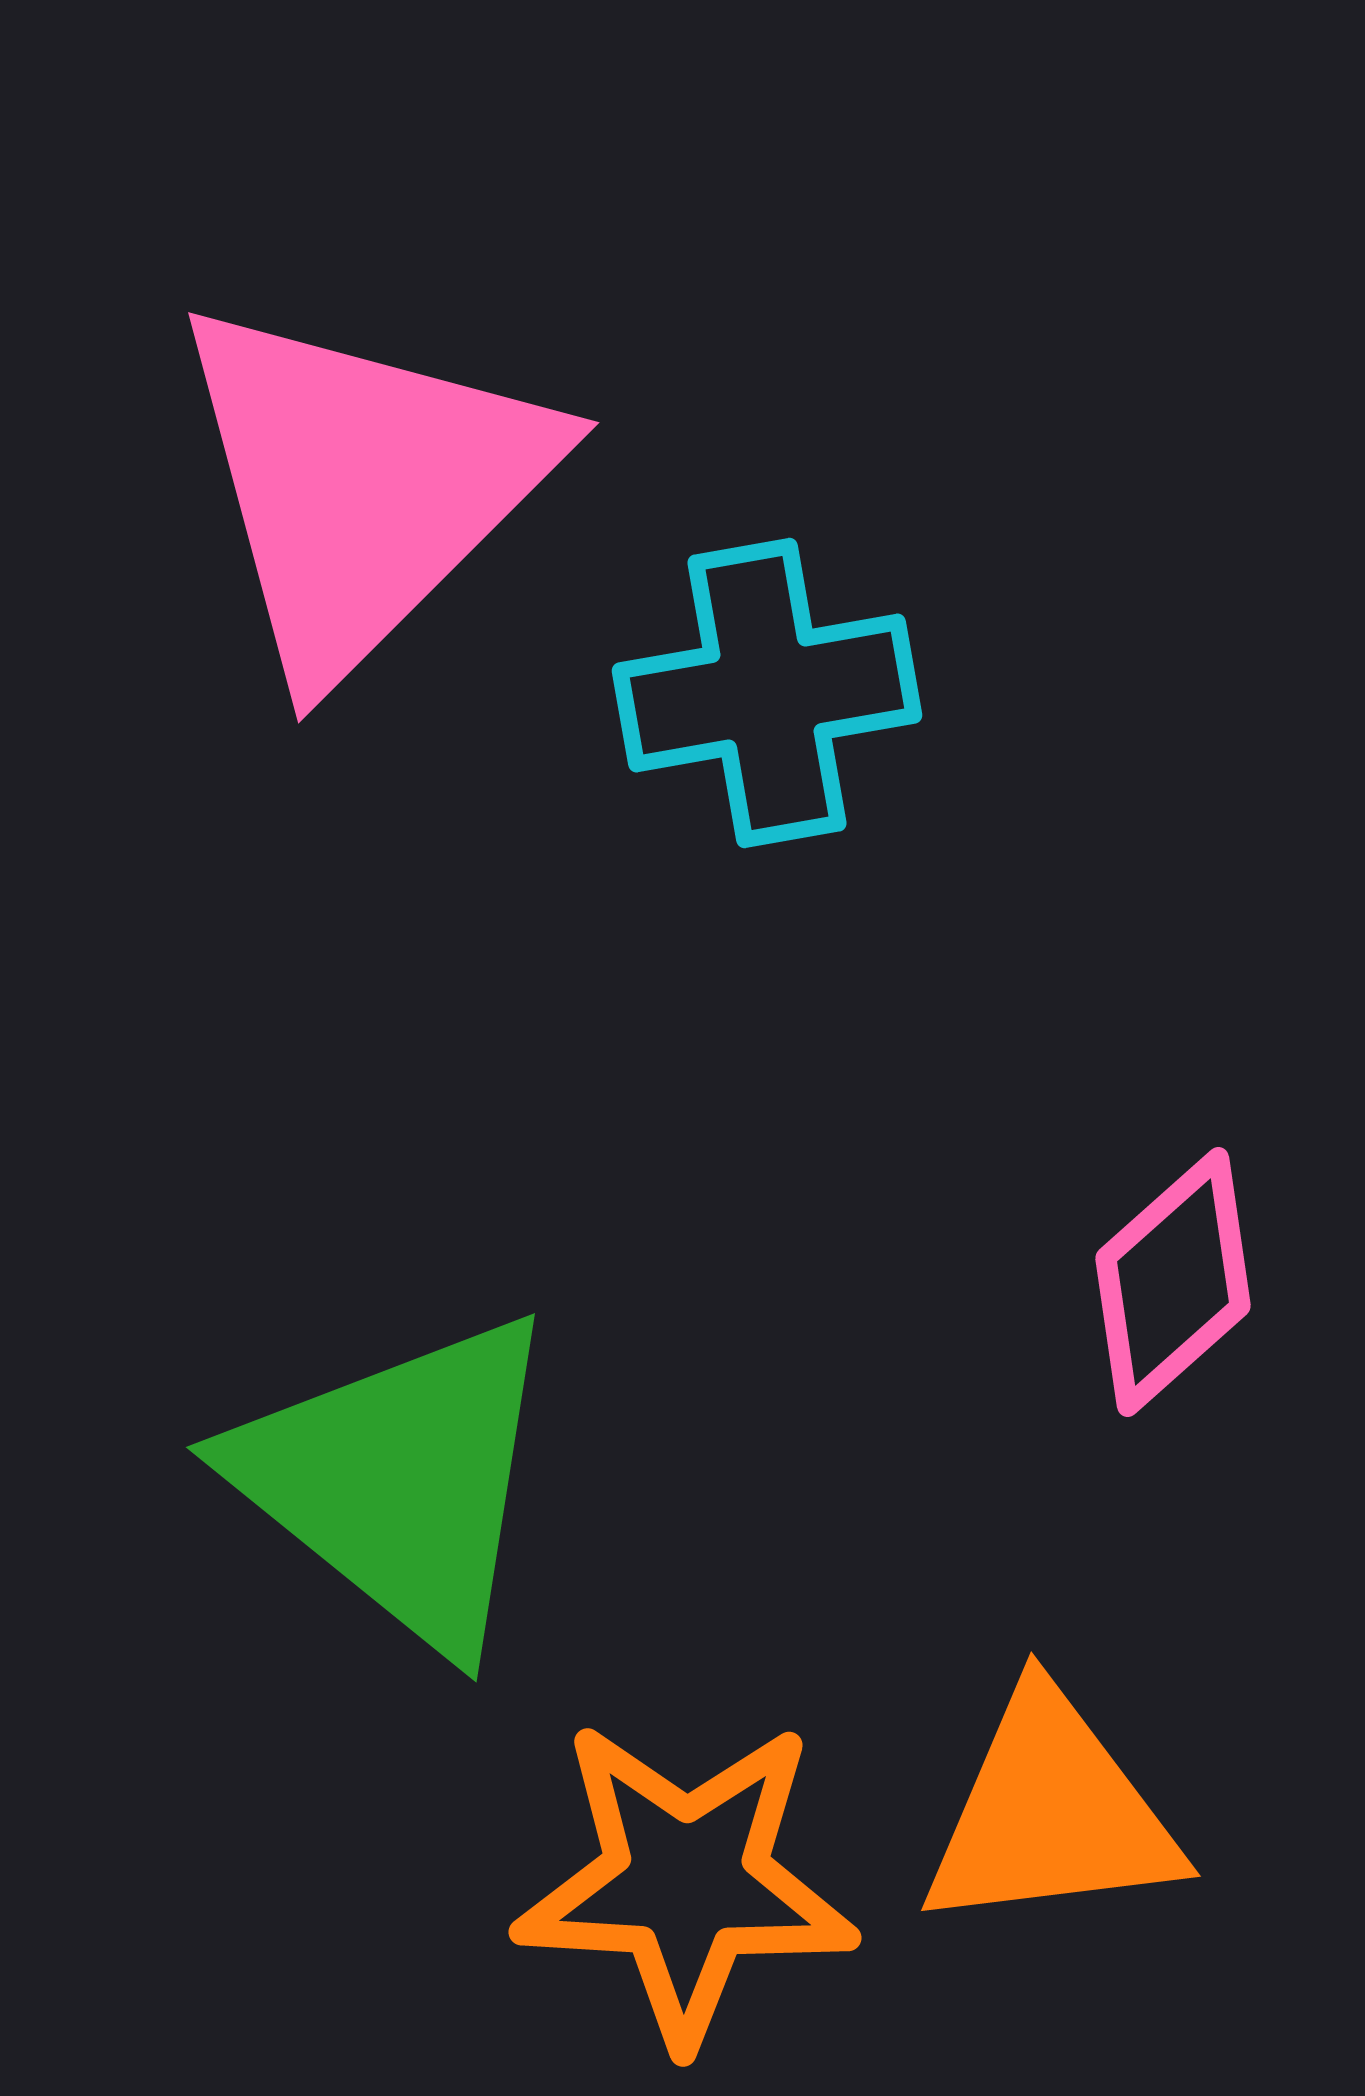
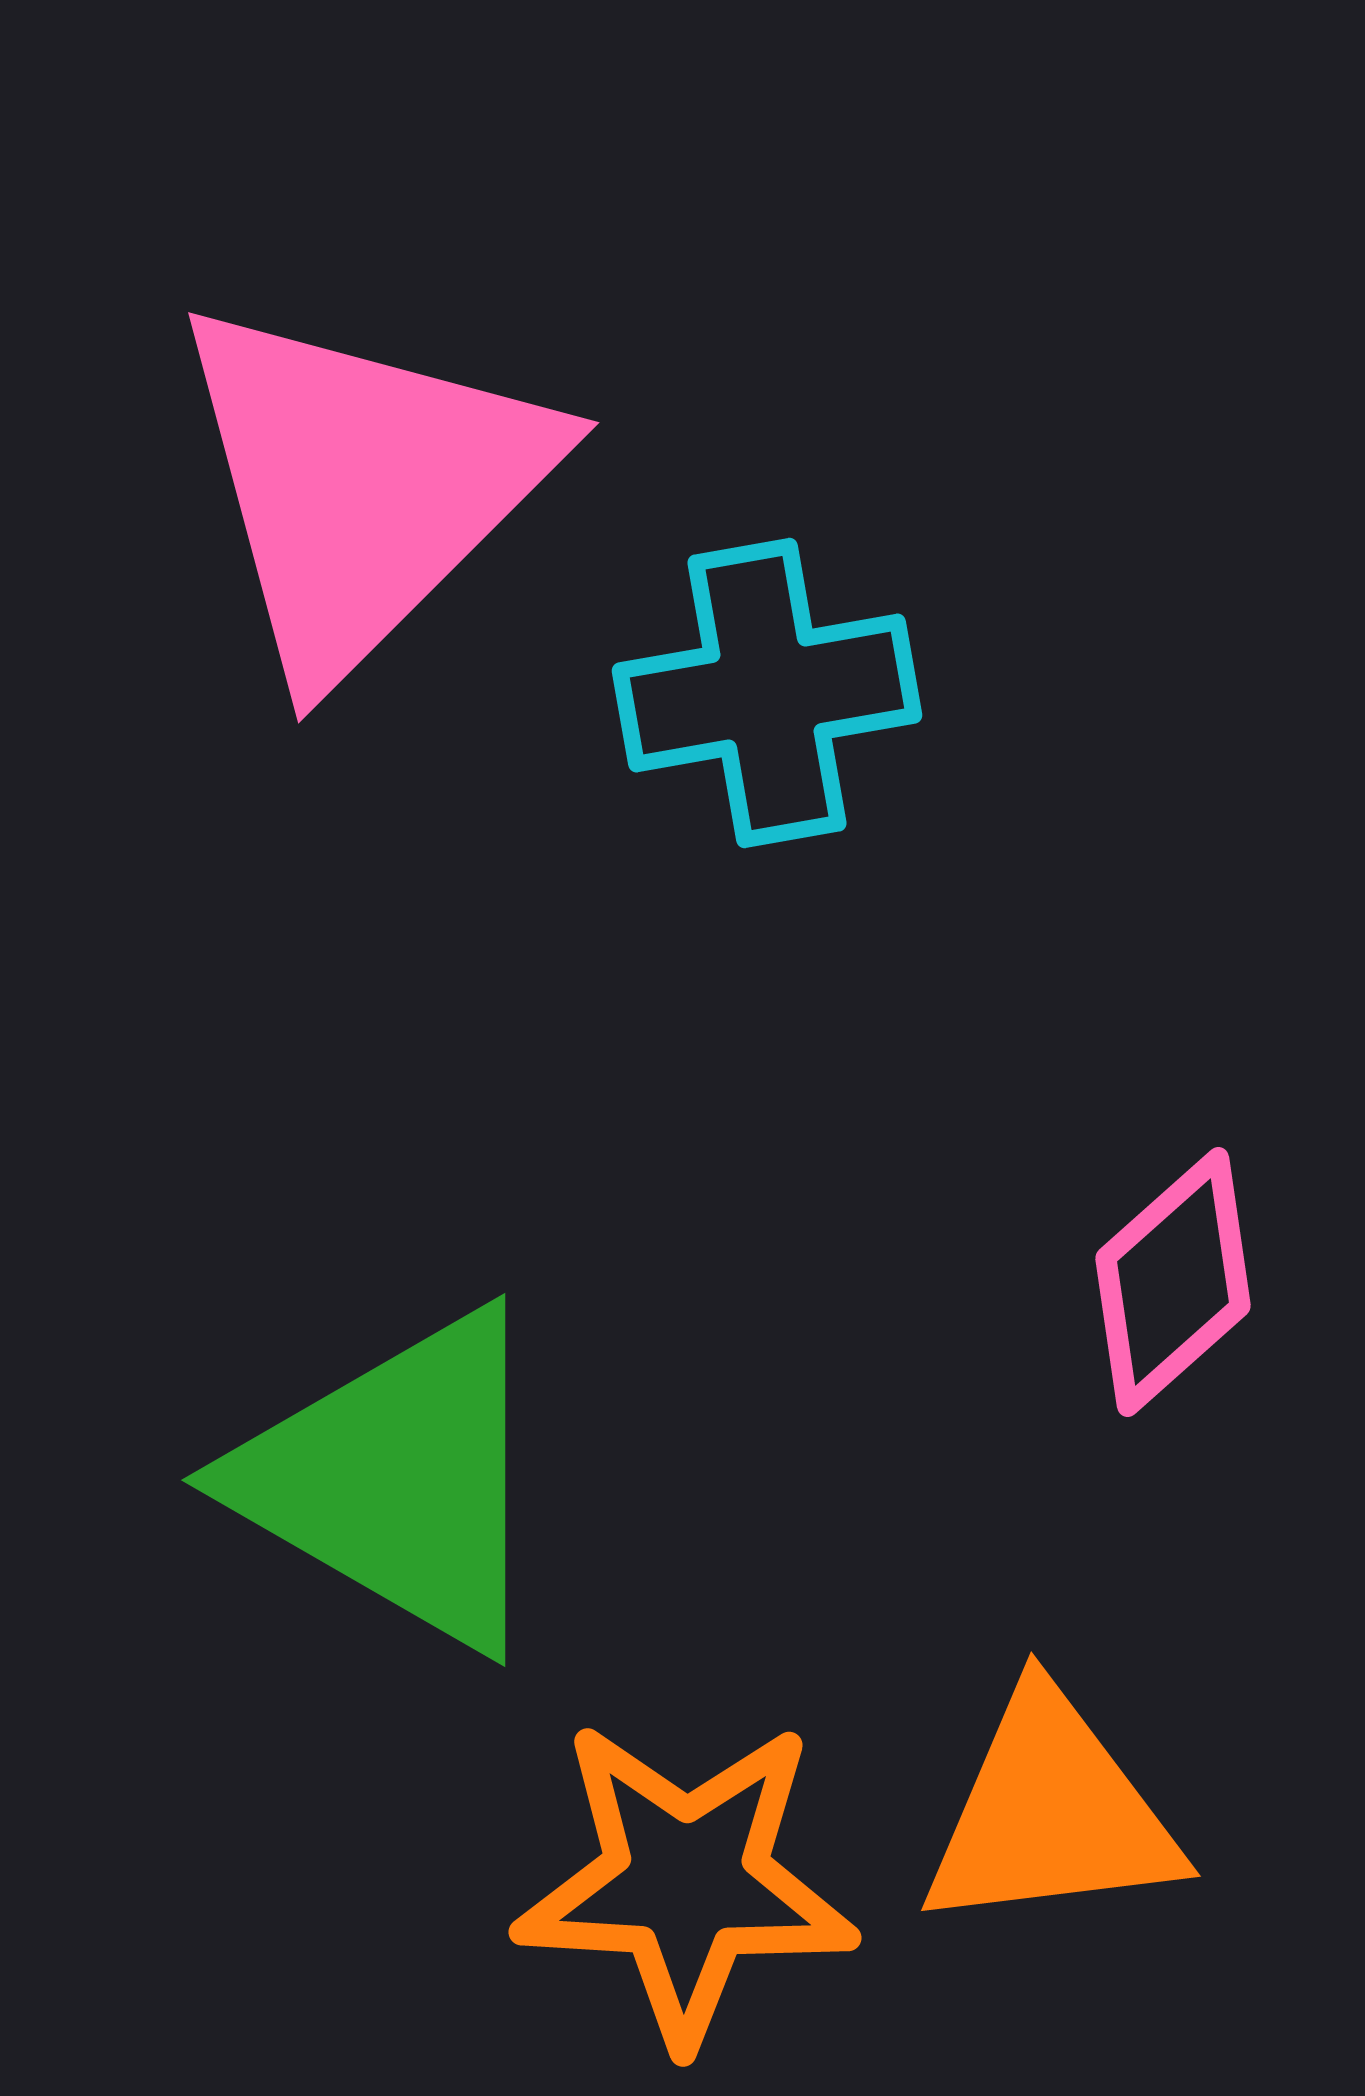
green triangle: moved 2 px left, 1 px up; rotated 9 degrees counterclockwise
